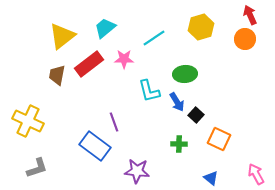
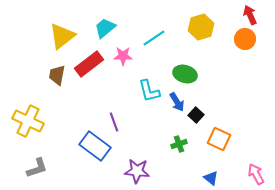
pink star: moved 1 px left, 3 px up
green ellipse: rotated 20 degrees clockwise
green cross: rotated 21 degrees counterclockwise
